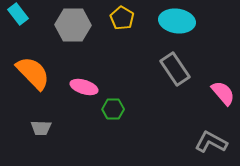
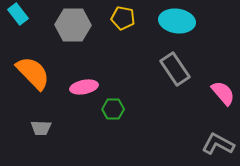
yellow pentagon: moved 1 px right; rotated 20 degrees counterclockwise
pink ellipse: rotated 28 degrees counterclockwise
gray L-shape: moved 7 px right, 2 px down
